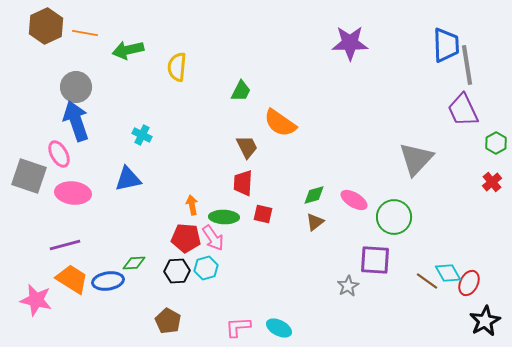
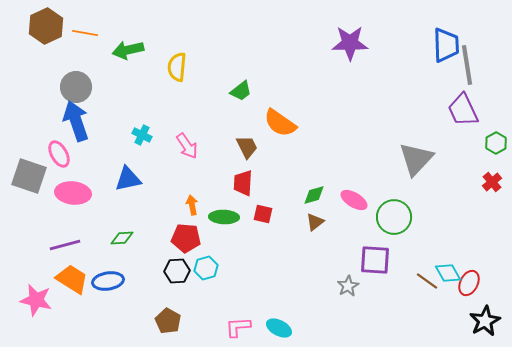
green trapezoid at (241, 91): rotated 25 degrees clockwise
pink arrow at (213, 238): moved 26 px left, 92 px up
green diamond at (134, 263): moved 12 px left, 25 px up
